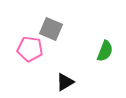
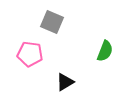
gray square: moved 1 px right, 7 px up
pink pentagon: moved 5 px down
